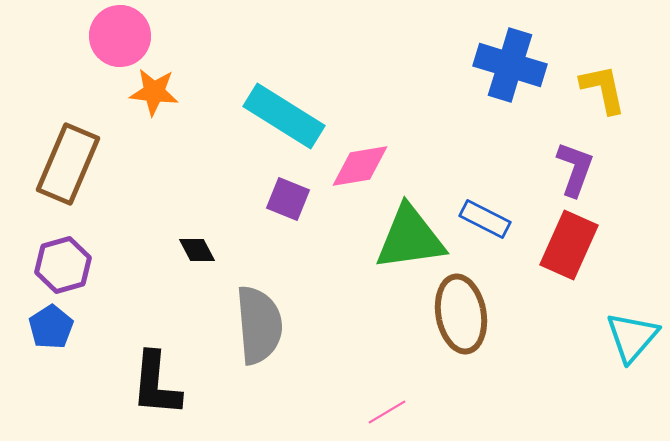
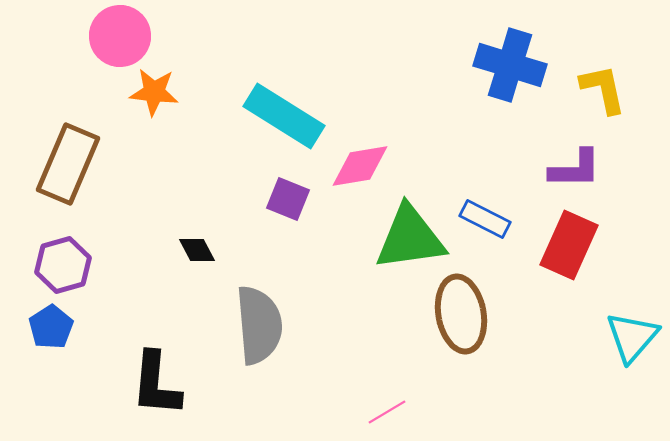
purple L-shape: rotated 70 degrees clockwise
